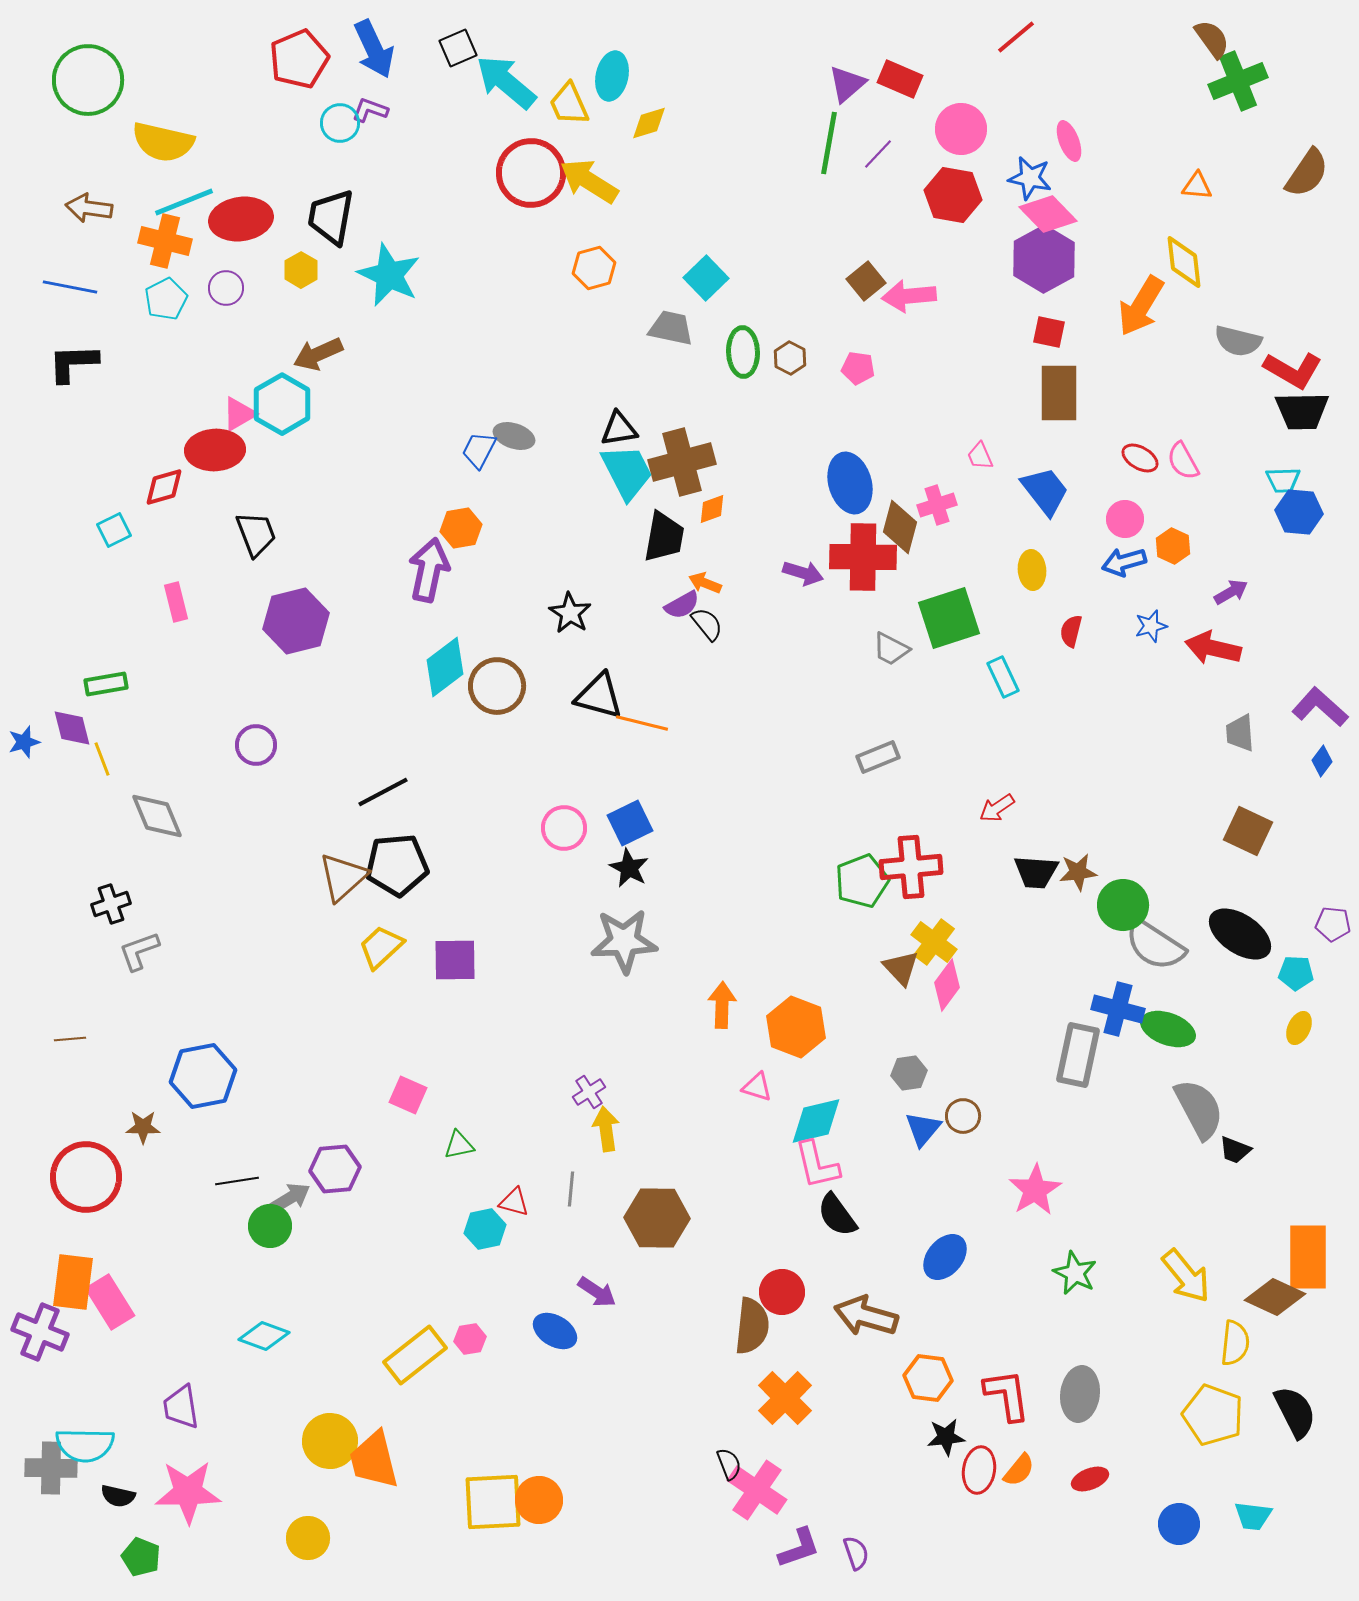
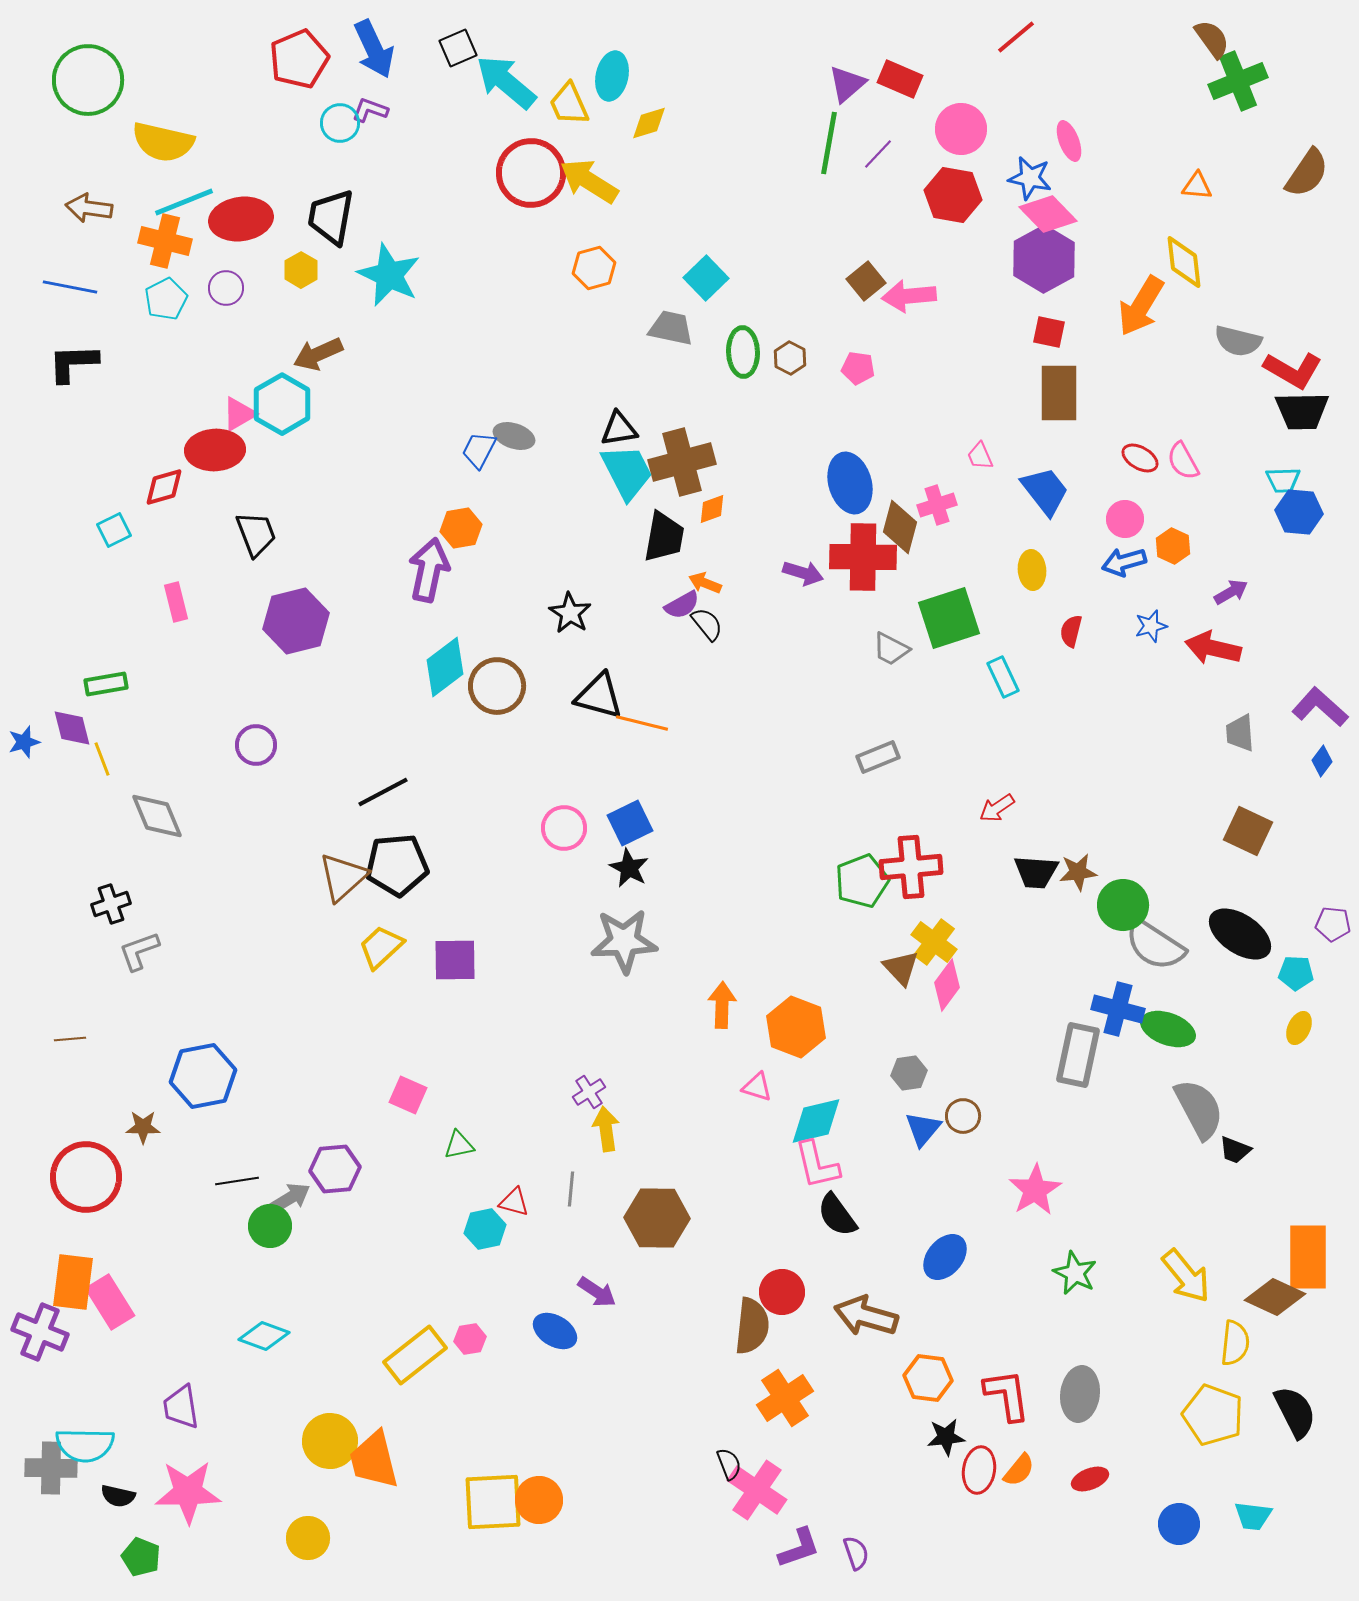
orange cross at (785, 1398): rotated 12 degrees clockwise
